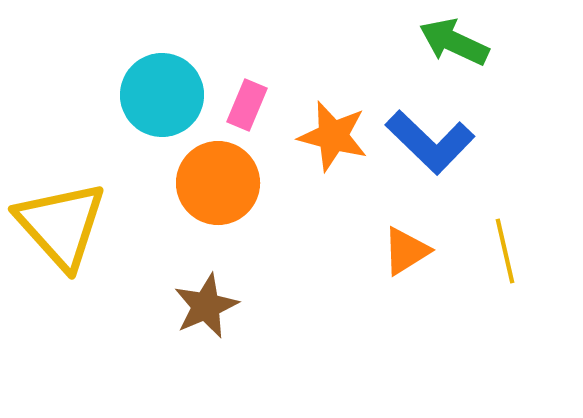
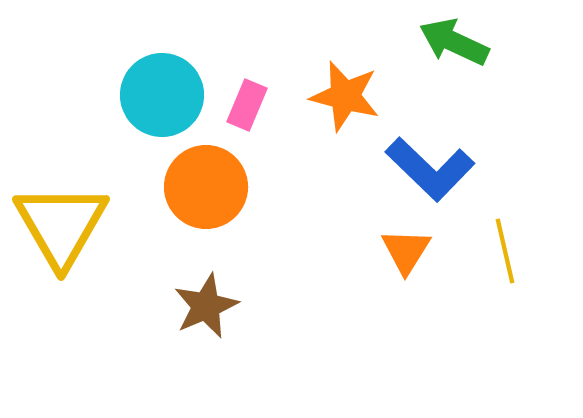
orange star: moved 12 px right, 40 px up
blue L-shape: moved 27 px down
orange circle: moved 12 px left, 4 px down
yellow triangle: rotated 12 degrees clockwise
orange triangle: rotated 26 degrees counterclockwise
